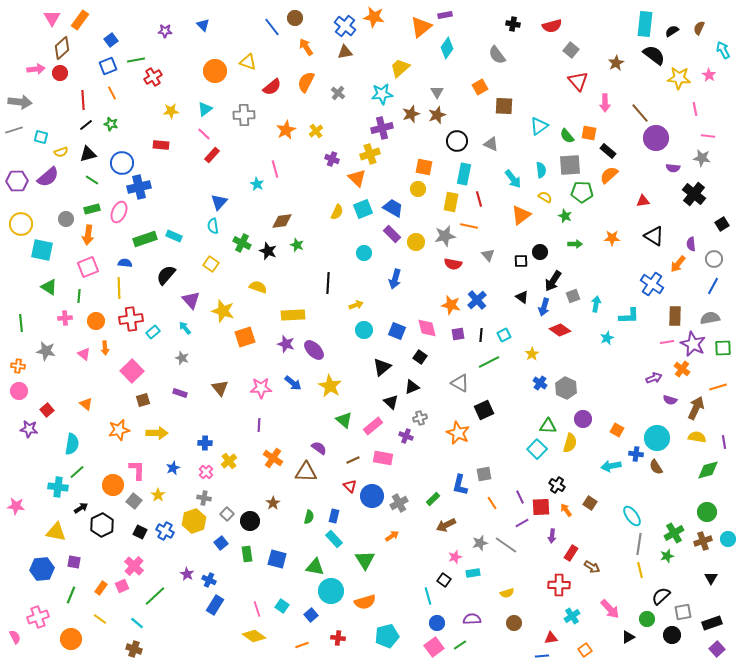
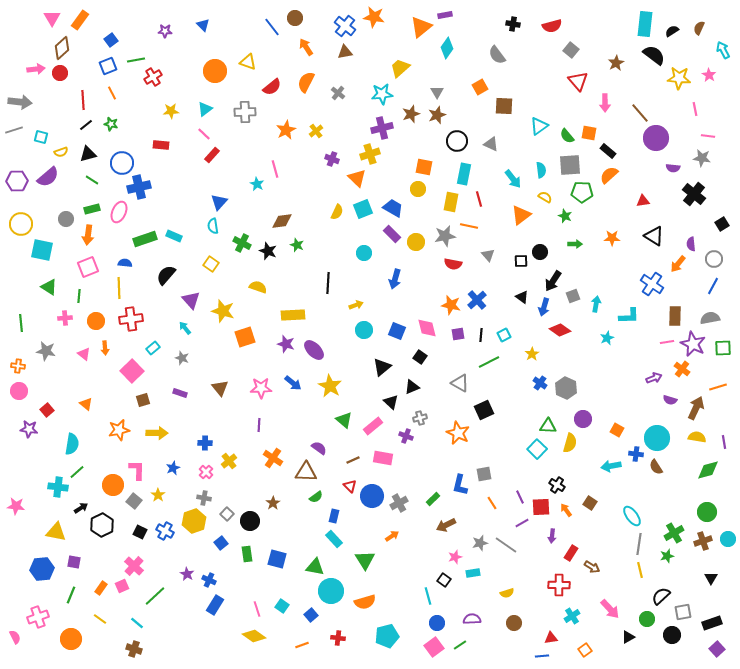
gray cross at (244, 115): moved 1 px right, 3 px up
cyan rectangle at (153, 332): moved 16 px down
green semicircle at (309, 517): moved 7 px right, 20 px up; rotated 40 degrees clockwise
